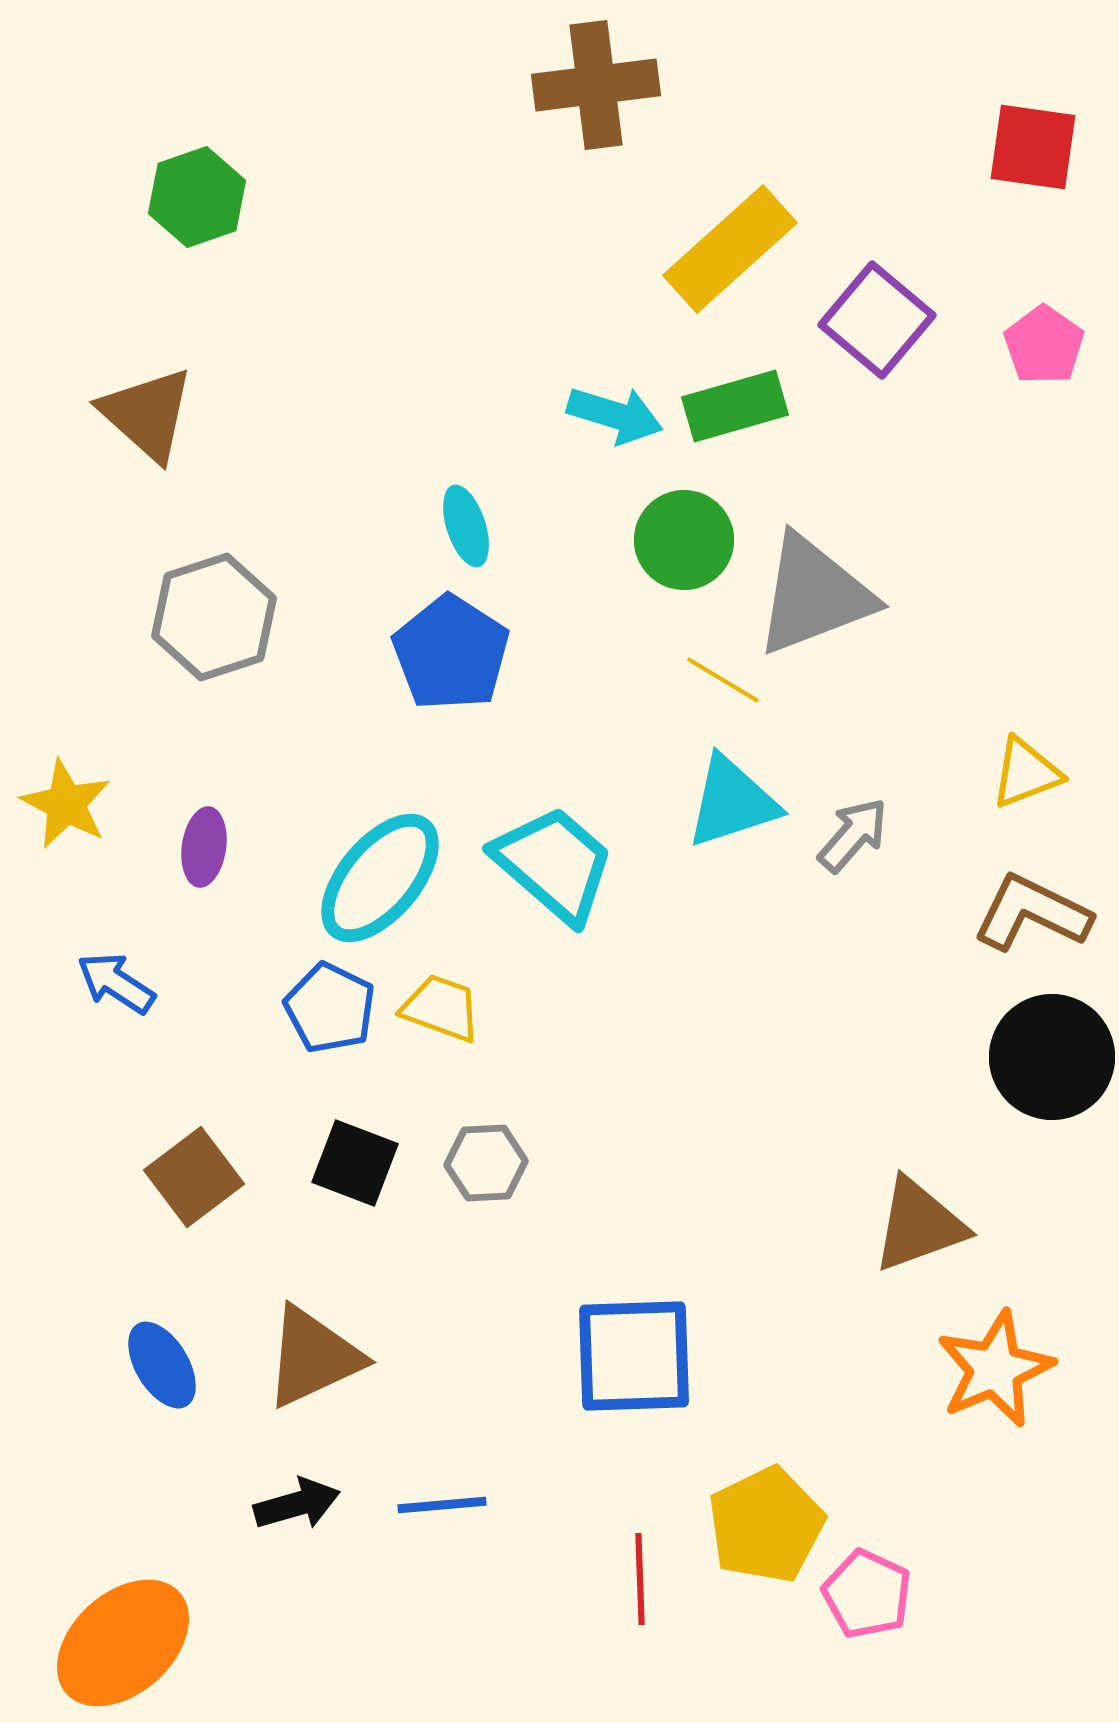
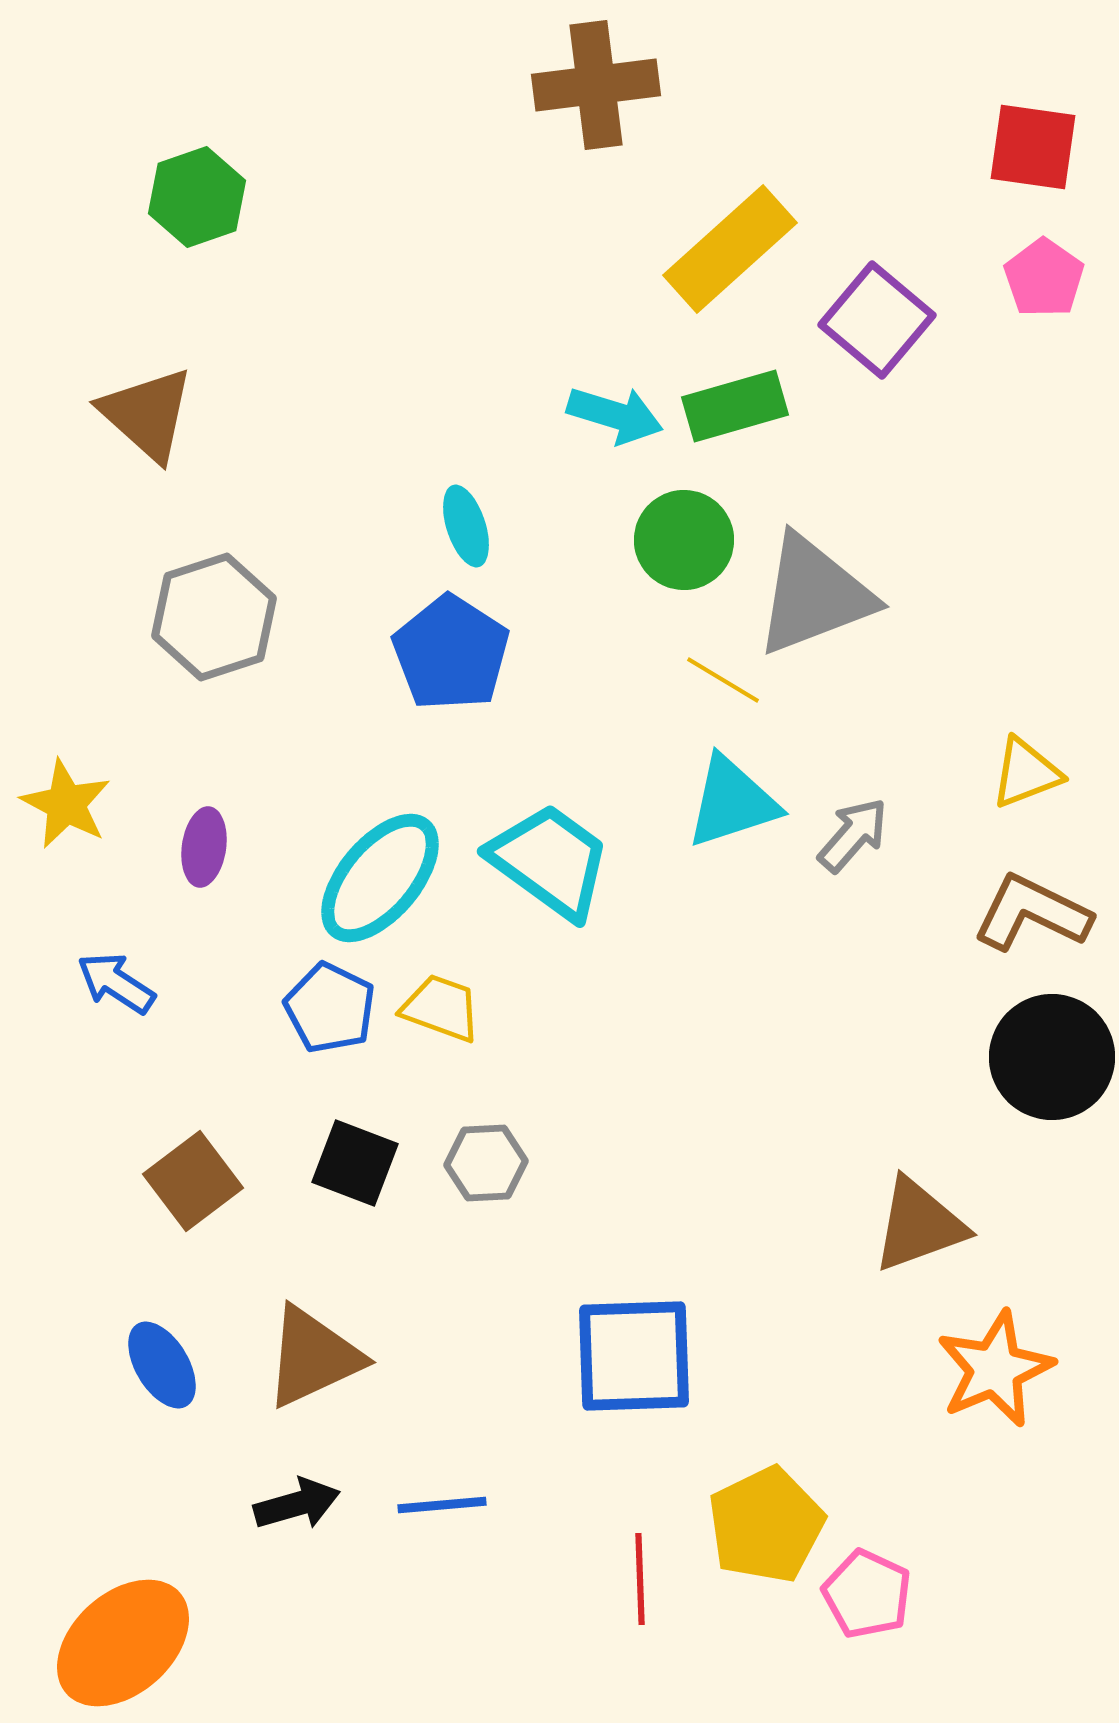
pink pentagon at (1044, 345): moved 67 px up
cyan trapezoid at (554, 864): moved 4 px left, 3 px up; rotated 5 degrees counterclockwise
brown square at (194, 1177): moved 1 px left, 4 px down
